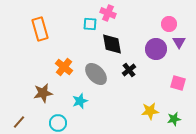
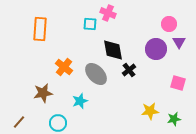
orange rectangle: rotated 20 degrees clockwise
black diamond: moved 1 px right, 6 px down
